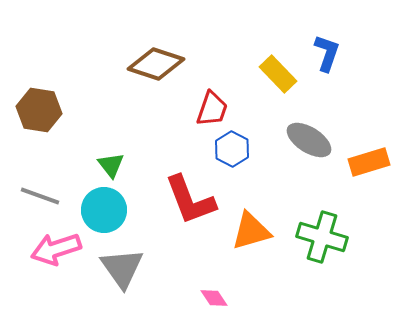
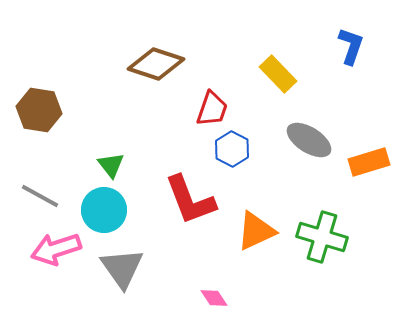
blue L-shape: moved 24 px right, 7 px up
gray line: rotated 9 degrees clockwise
orange triangle: moved 5 px right; rotated 9 degrees counterclockwise
